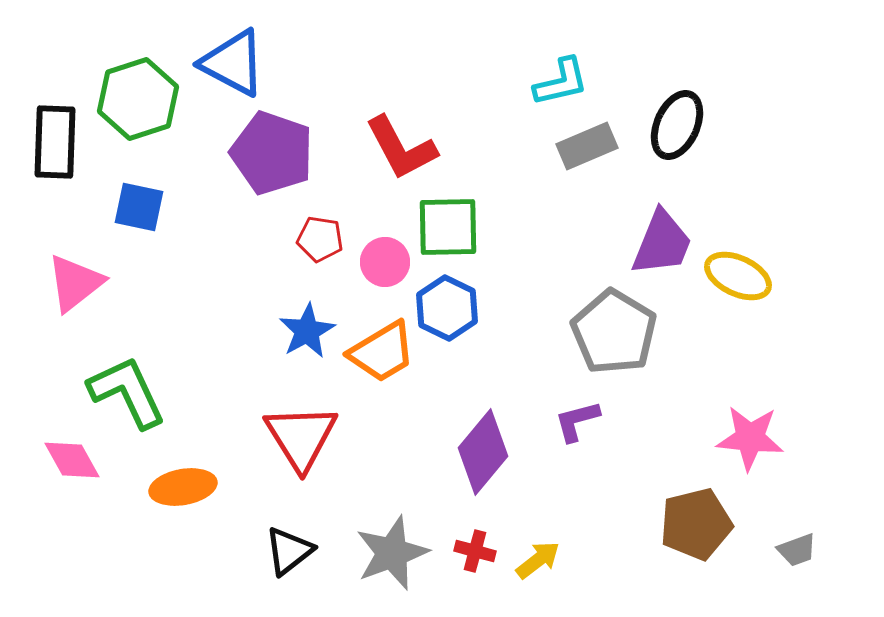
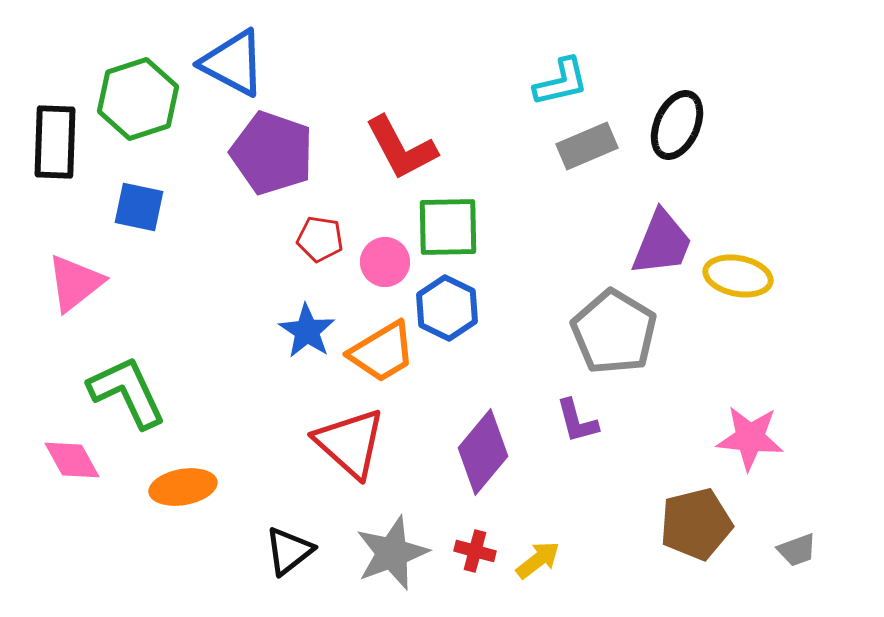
yellow ellipse: rotated 14 degrees counterclockwise
blue star: rotated 10 degrees counterclockwise
purple L-shape: rotated 90 degrees counterclockwise
red triangle: moved 49 px right, 6 px down; rotated 16 degrees counterclockwise
